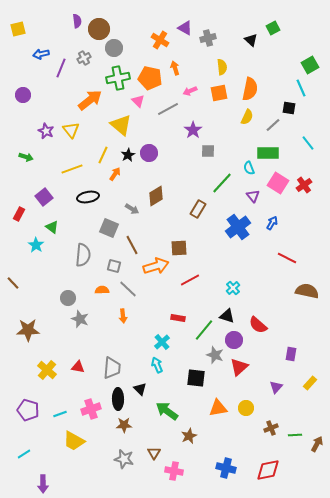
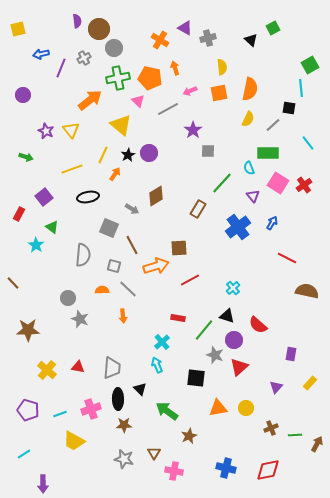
cyan line at (301, 88): rotated 18 degrees clockwise
yellow semicircle at (247, 117): moved 1 px right, 2 px down
